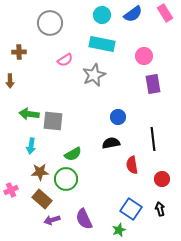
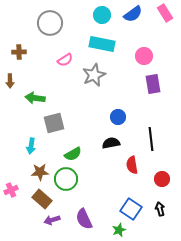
green arrow: moved 6 px right, 16 px up
gray square: moved 1 px right, 2 px down; rotated 20 degrees counterclockwise
black line: moved 2 px left
